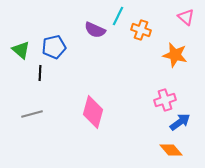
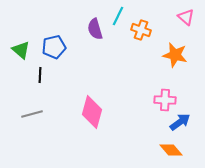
purple semicircle: moved 1 px up; rotated 50 degrees clockwise
black line: moved 2 px down
pink cross: rotated 20 degrees clockwise
pink diamond: moved 1 px left
